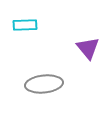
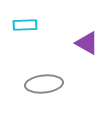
purple triangle: moved 1 px left, 5 px up; rotated 20 degrees counterclockwise
